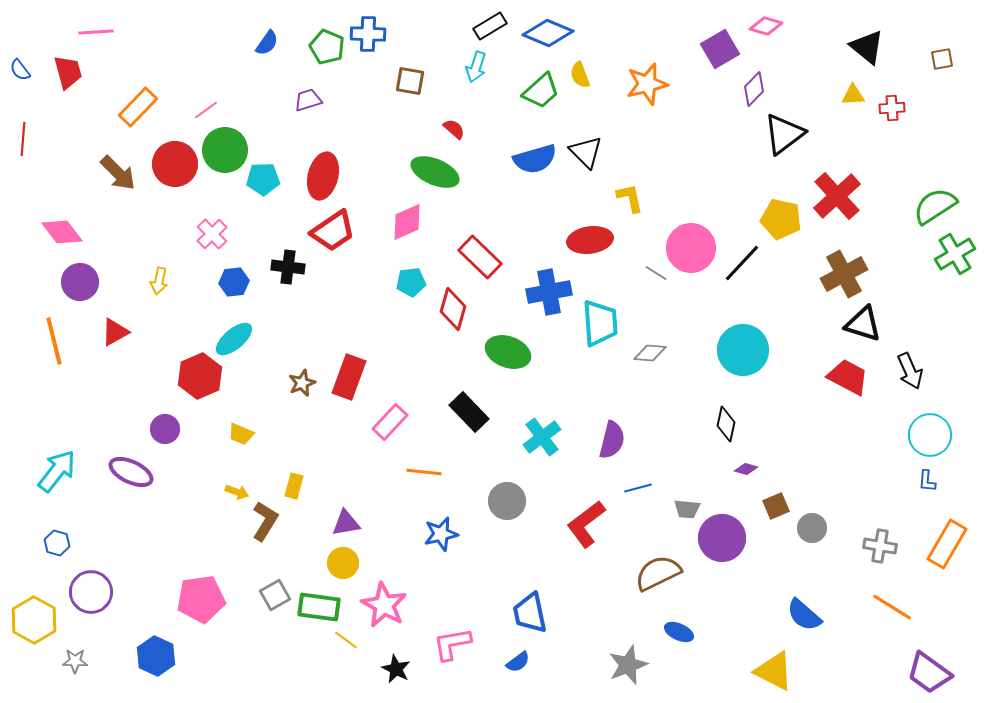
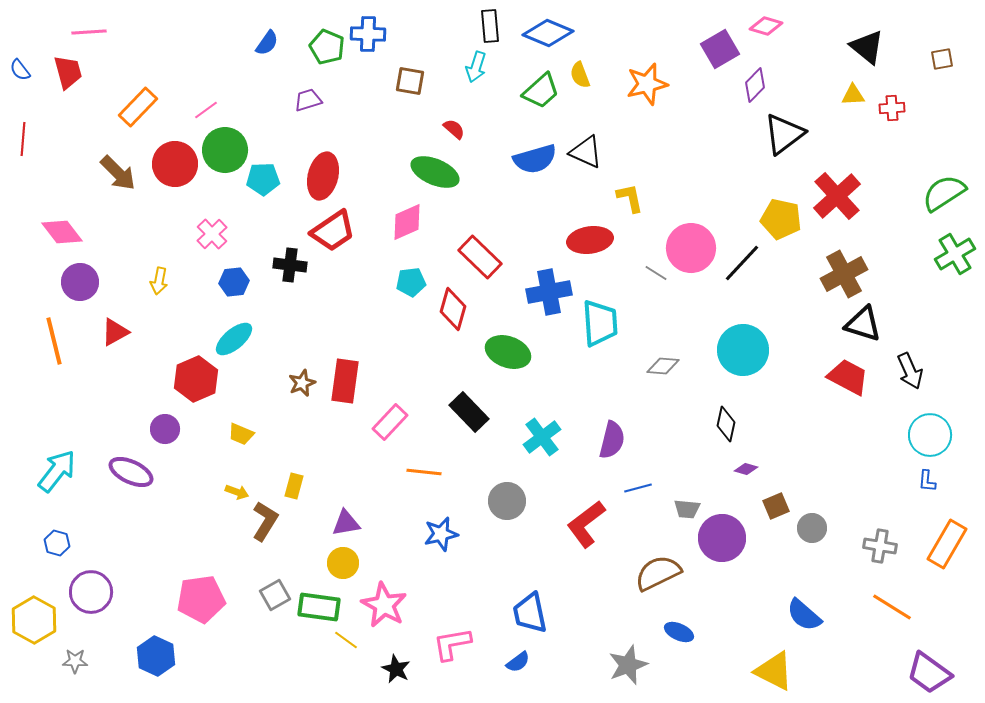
black rectangle at (490, 26): rotated 64 degrees counterclockwise
pink line at (96, 32): moved 7 px left
purple diamond at (754, 89): moved 1 px right, 4 px up
black triangle at (586, 152): rotated 21 degrees counterclockwise
green semicircle at (935, 206): moved 9 px right, 13 px up
black cross at (288, 267): moved 2 px right, 2 px up
gray diamond at (650, 353): moved 13 px right, 13 px down
red hexagon at (200, 376): moved 4 px left, 3 px down
red rectangle at (349, 377): moved 4 px left, 4 px down; rotated 12 degrees counterclockwise
